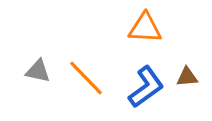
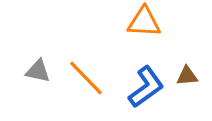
orange triangle: moved 1 px left, 6 px up
brown triangle: moved 1 px up
